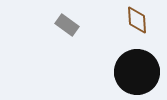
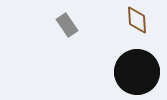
gray rectangle: rotated 20 degrees clockwise
